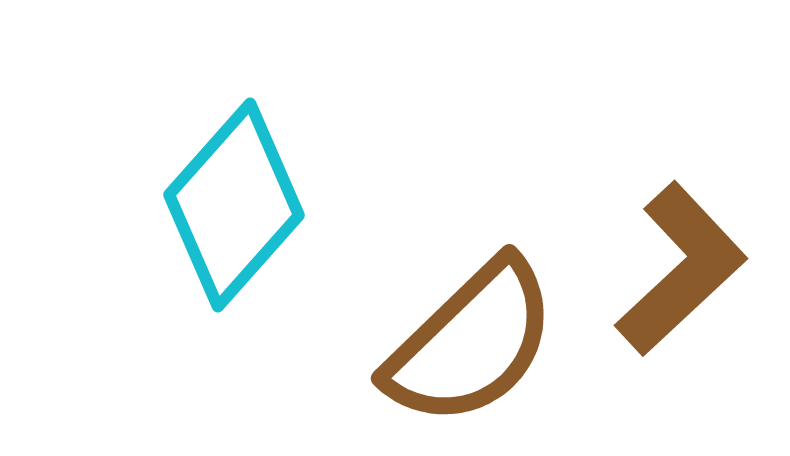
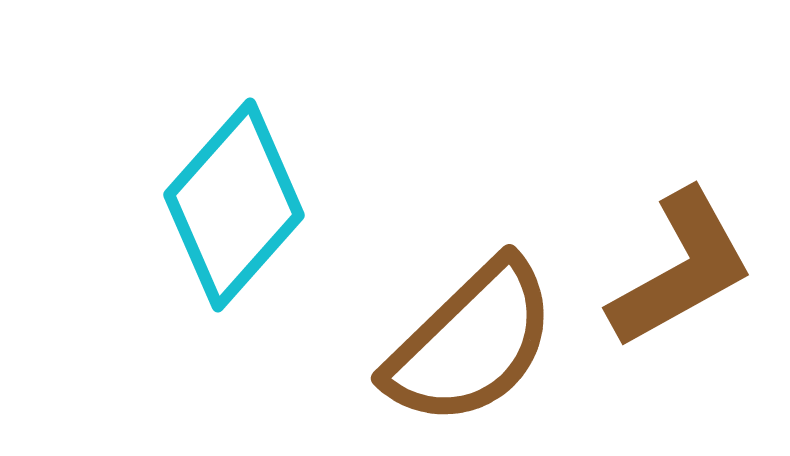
brown L-shape: rotated 14 degrees clockwise
